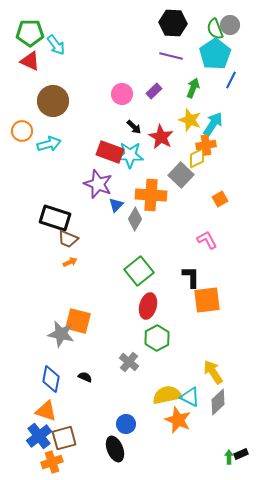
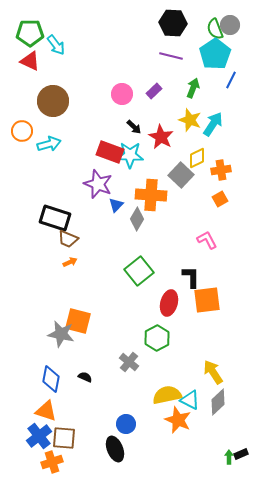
orange cross at (206, 145): moved 15 px right, 25 px down
gray diamond at (135, 219): moved 2 px right
red ellipse at (148, 306): moved 21 px right, 3 px up
cyan triangle at (190, 397): moved 3 px down
brown square at (64, 438): rotated 20 degrees clockwise
